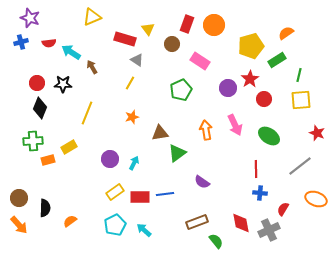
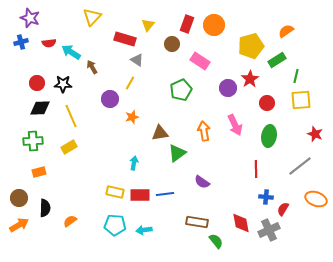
yellow triangle at (92, 17): rotated 24 degrees counterclockwise
yellow triangle at (148, 29): moved 4 px up; rotated 16 degrees clockwise
orange semicircle at (286, 33): moved 2 px up
green line at (299, 75): moved 3 px left, 1 px down
red circle at (264, 99): moved 3 px right, 4 px down
black diamond at (40, 108): rotated 65 degrees clockwise
yellow line at (87, 113): moved 16 px left, 3 px down; rotated 45 degrees counterclockwise
orange arrow at (206, 130): moved 2 px left, 1 px down
red star at (317, 133): moved 2 px left, 1 px down
green ellipse at (269, 136): rotated 65 degrees clockwise
purple circle at (110, 159): moved 60 px up
orange rectangle at (48, 160): moved 9 px left, 12 px down
cyan arrow at (134, 163): rotated 16 degrees counterclockwise
yellow rectangle at (115, 192): rotated 48 degrees clockwise
blue cross at (260, 193): moved 6 px right, 4 px down
red rectangle at (140, 197): moved 2 px up
brown rectangle at (197, 222): rotated 30 degrees clockwise
orange arrow at (19, 225): rotated 78 degrees counterclockwise
cyan pentagon at (115, 225): rotated 30 degrees clockwise
cyan arrow at (144, 230): rotated 49 degrees counterclockwise
